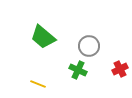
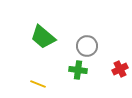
gray circle: moved 2 px left
green cross: rotated 18 degrees counterclockwise
